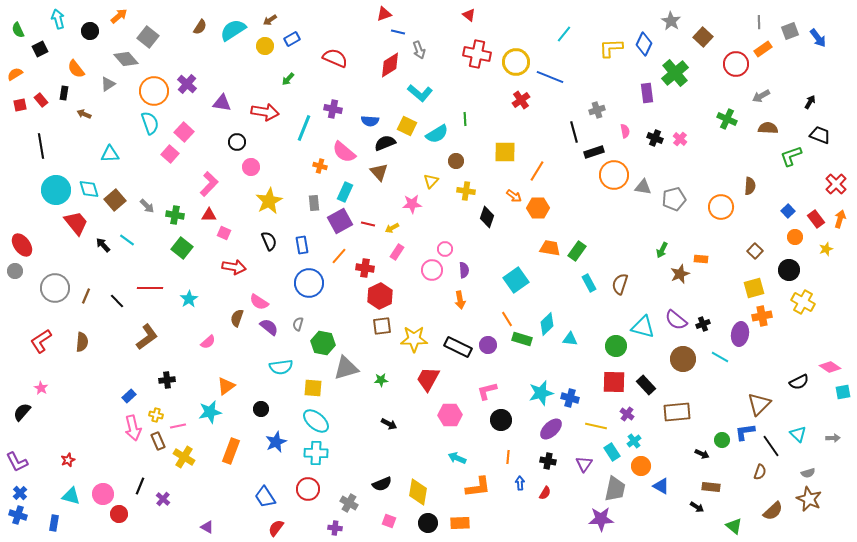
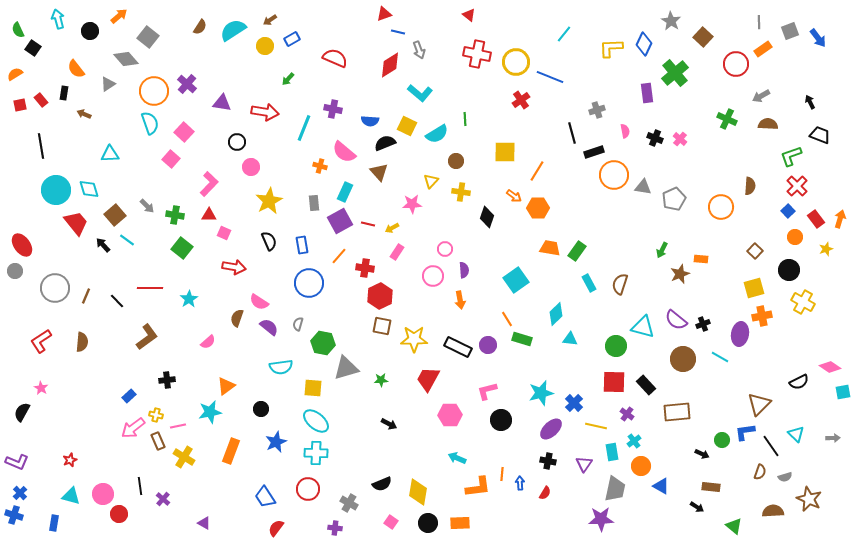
black square at (40, 49): moved 7 px left, 1 px up; rotated 28 degrees counterclockwise
black arrow at (810, 102): rotated 56 degrees counterclockwise
brown semicircle at (768, 128): moved 4 px up
black line at (574, 132): moved 2 px left, 1 px down
pink square at (170, 154): moved 1 px right, 5 px down
red cross at (836, 184): moved 39 px left, 2 px down
yellow cross at (466, 191): moved 5 px left, 1 px down
gray pentagon at (674, 199): rotated 10 degrees counterclockwise
brown square at (115, 200): moved 15 px down
pink circle at (432, 270): moved 1 px right, 6 px down
cyan diamond at (547, 324): moved 9 px right, 10 px up
brown square at (382, 326): rotated 18 degrees clockwise
blue cross at (570, 398): moved 4 px right, 5 px down; rotated 30 degrees clockwise
black semicircle at (22, 412): rotated 12 degrees counterclockwise
pink arrow at (133, 428): rotated 65 degrees clockwise
cyan triangle at (798, 434): moved 2 px left
cyan rectangle at (612, 452): rotated 24 degrees clockwise
orange line at (508, 457): moved 6 px left, 17 px down
red star at (68, 460): moved 2 px right
purple L-shape at (17, 462): rotated 40 degrees counterclockwise
gray semicircle at (808, 473): moved 23 px left, 4 px down
black line at (140, 486): rotated 30 degrees counterclockwise
brown semicircle at (773, 511): rotated 140 degrees counterclockwise
blue cross at (18, 515): moved 4 px left
pink square at (389, 521): moved 2 px right, 1 px down; rotated 16 degrees clockwise
purple triangle at (207, 527): moved 3 px left, 4 px up
